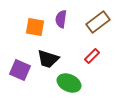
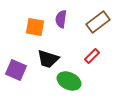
purple square: moved 4 px left
green ellipse: moved 2 px up
